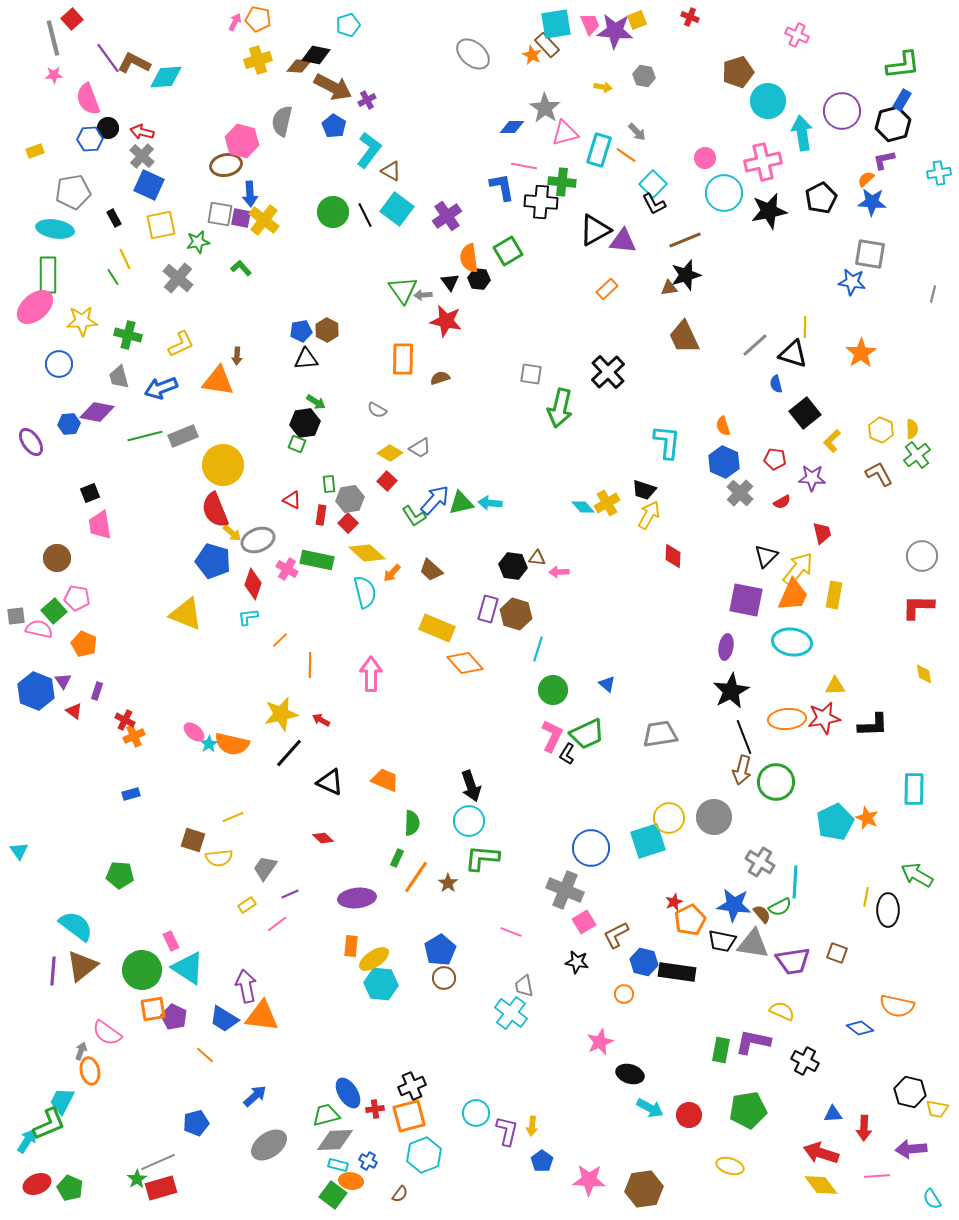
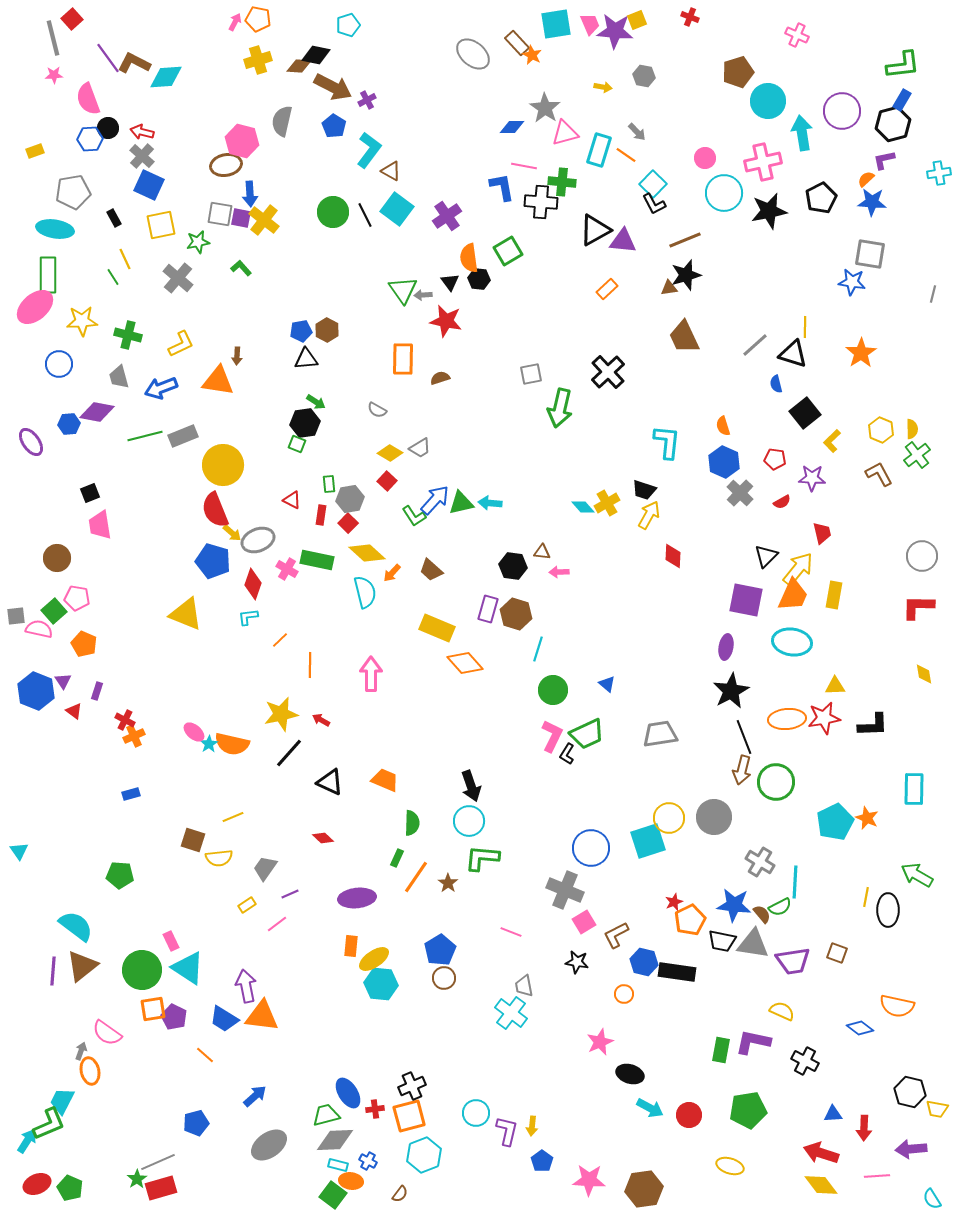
brown rectangle at (547, 45): moved 30 px left, 2 px up
gray square at (531, 374): rotated 20 degrees counterclockwise
brown triangle at (537, 558): moved 5 px right, 6 px up
